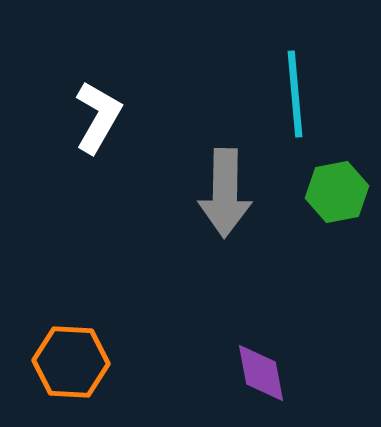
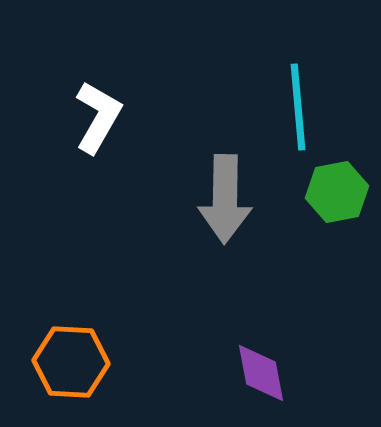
cyan line: moved 3 px right, 13 px down
gray arrow: moved 6 px down
